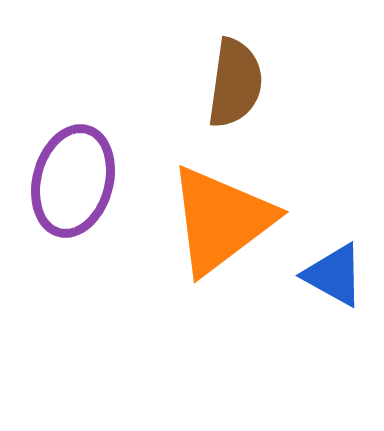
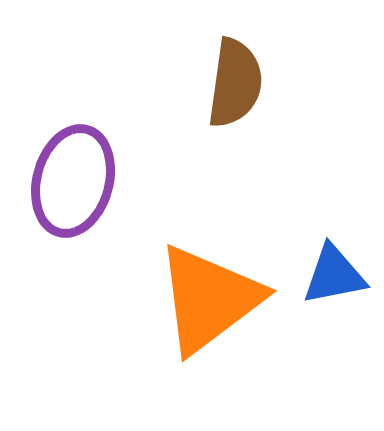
orange triangle: moved 12 px left, 79 px down
blue triangle: rotated 40 degrees counterclockwise
